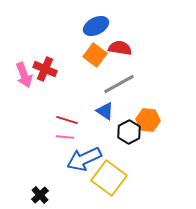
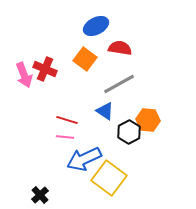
orange square: moved 10 px left, 4 px down
